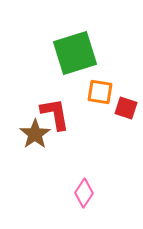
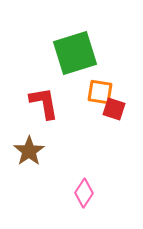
red square: moved 12 px left, 1 px down
red L-shape: moved 11 px left, 11 px up
brown star: moved 6 px left, 17 px down
